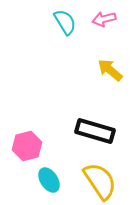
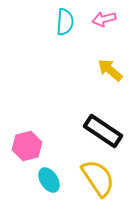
cyan semicircle: rotated 36 degrees clockwise
black rectangle: moved 8 px right; rotated 18 degrees clockwise
yellow semicircle: moved 2 px left, 3 px up
